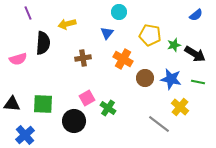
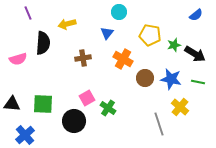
gray line: rotated 35 degrees clockwise
